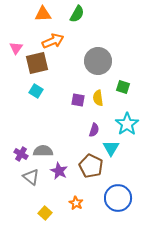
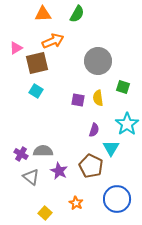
pink triangle: rotated 24 degrees clockwise
blue circle: moved 1 px left, 1 px down
